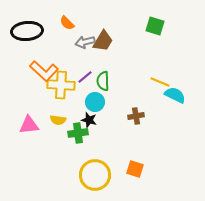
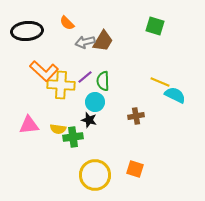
yellow semicircle: moved 9 px down
green cross: moved 5 px left, 4 px down
